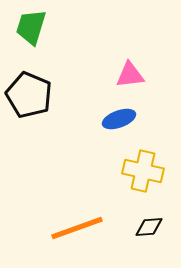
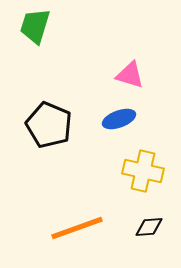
green trapezoid: moved 4 px right, 1 px up
pink triangle: rotated 24 degrees clockwise
black pentagon: moved 20 px right, 30 px down
